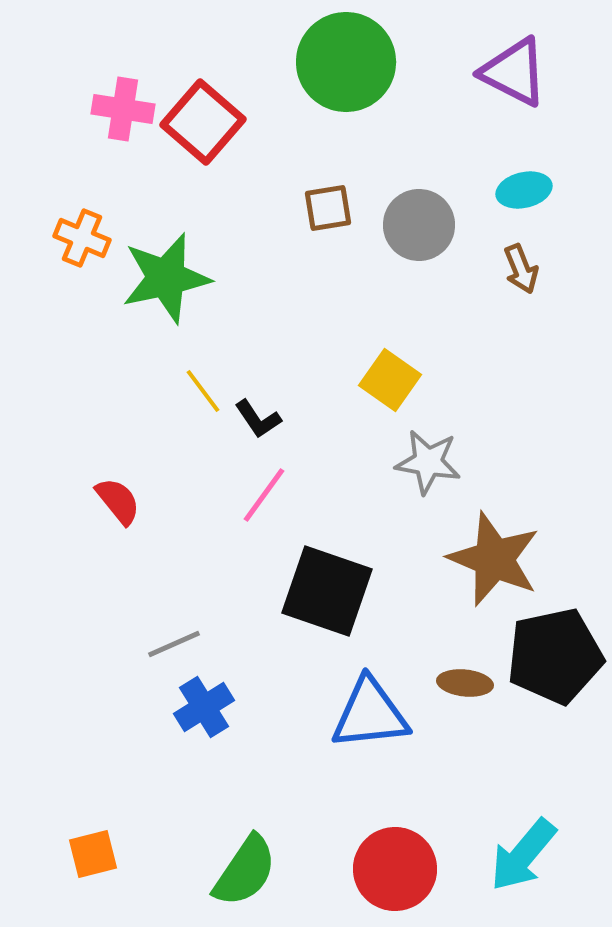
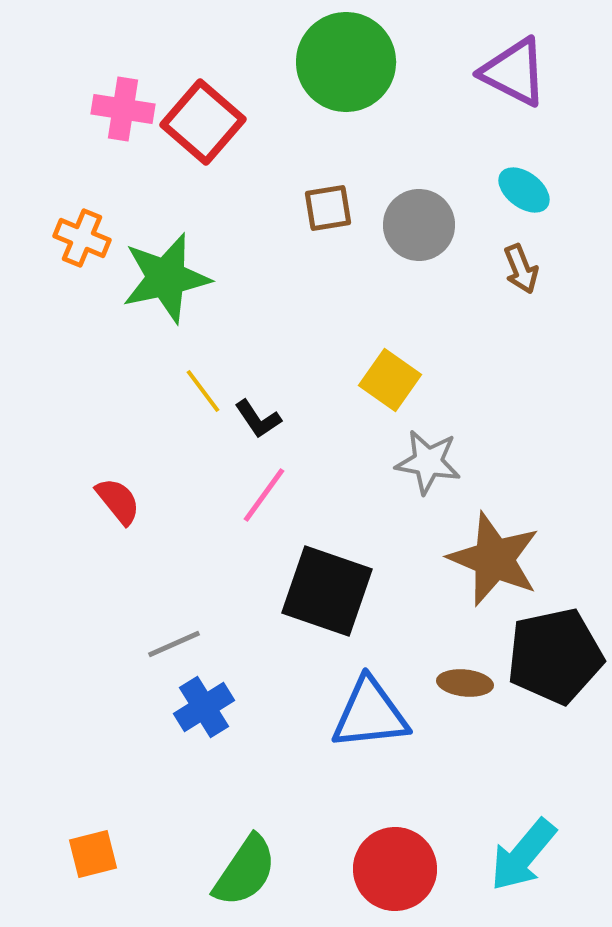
cyan ellipse: rotated 50 degrees clockwise
